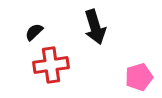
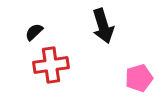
black arrow: moved 8 px right, 1 px up
pink pentagon: moved 1 px down
